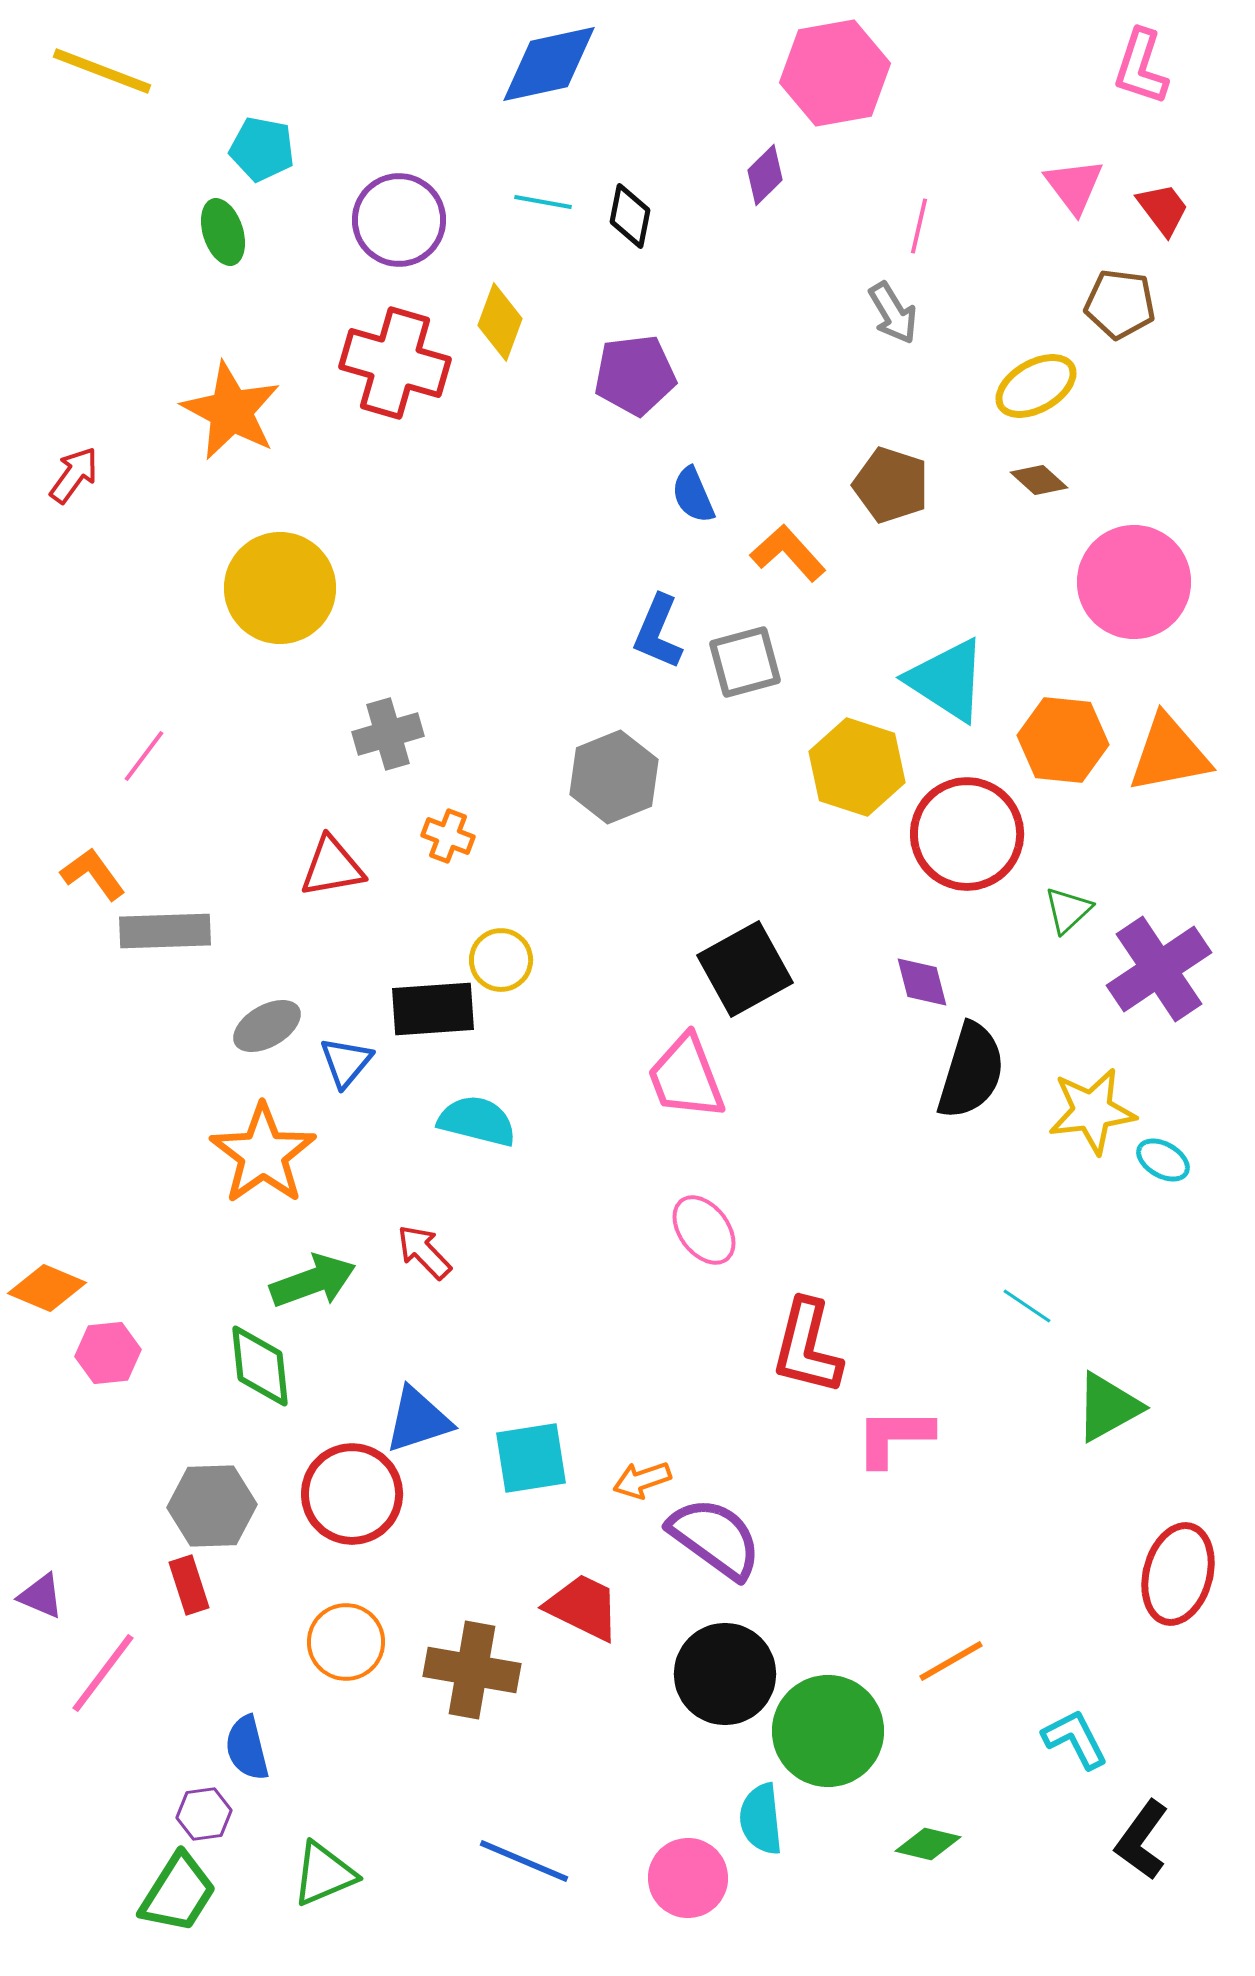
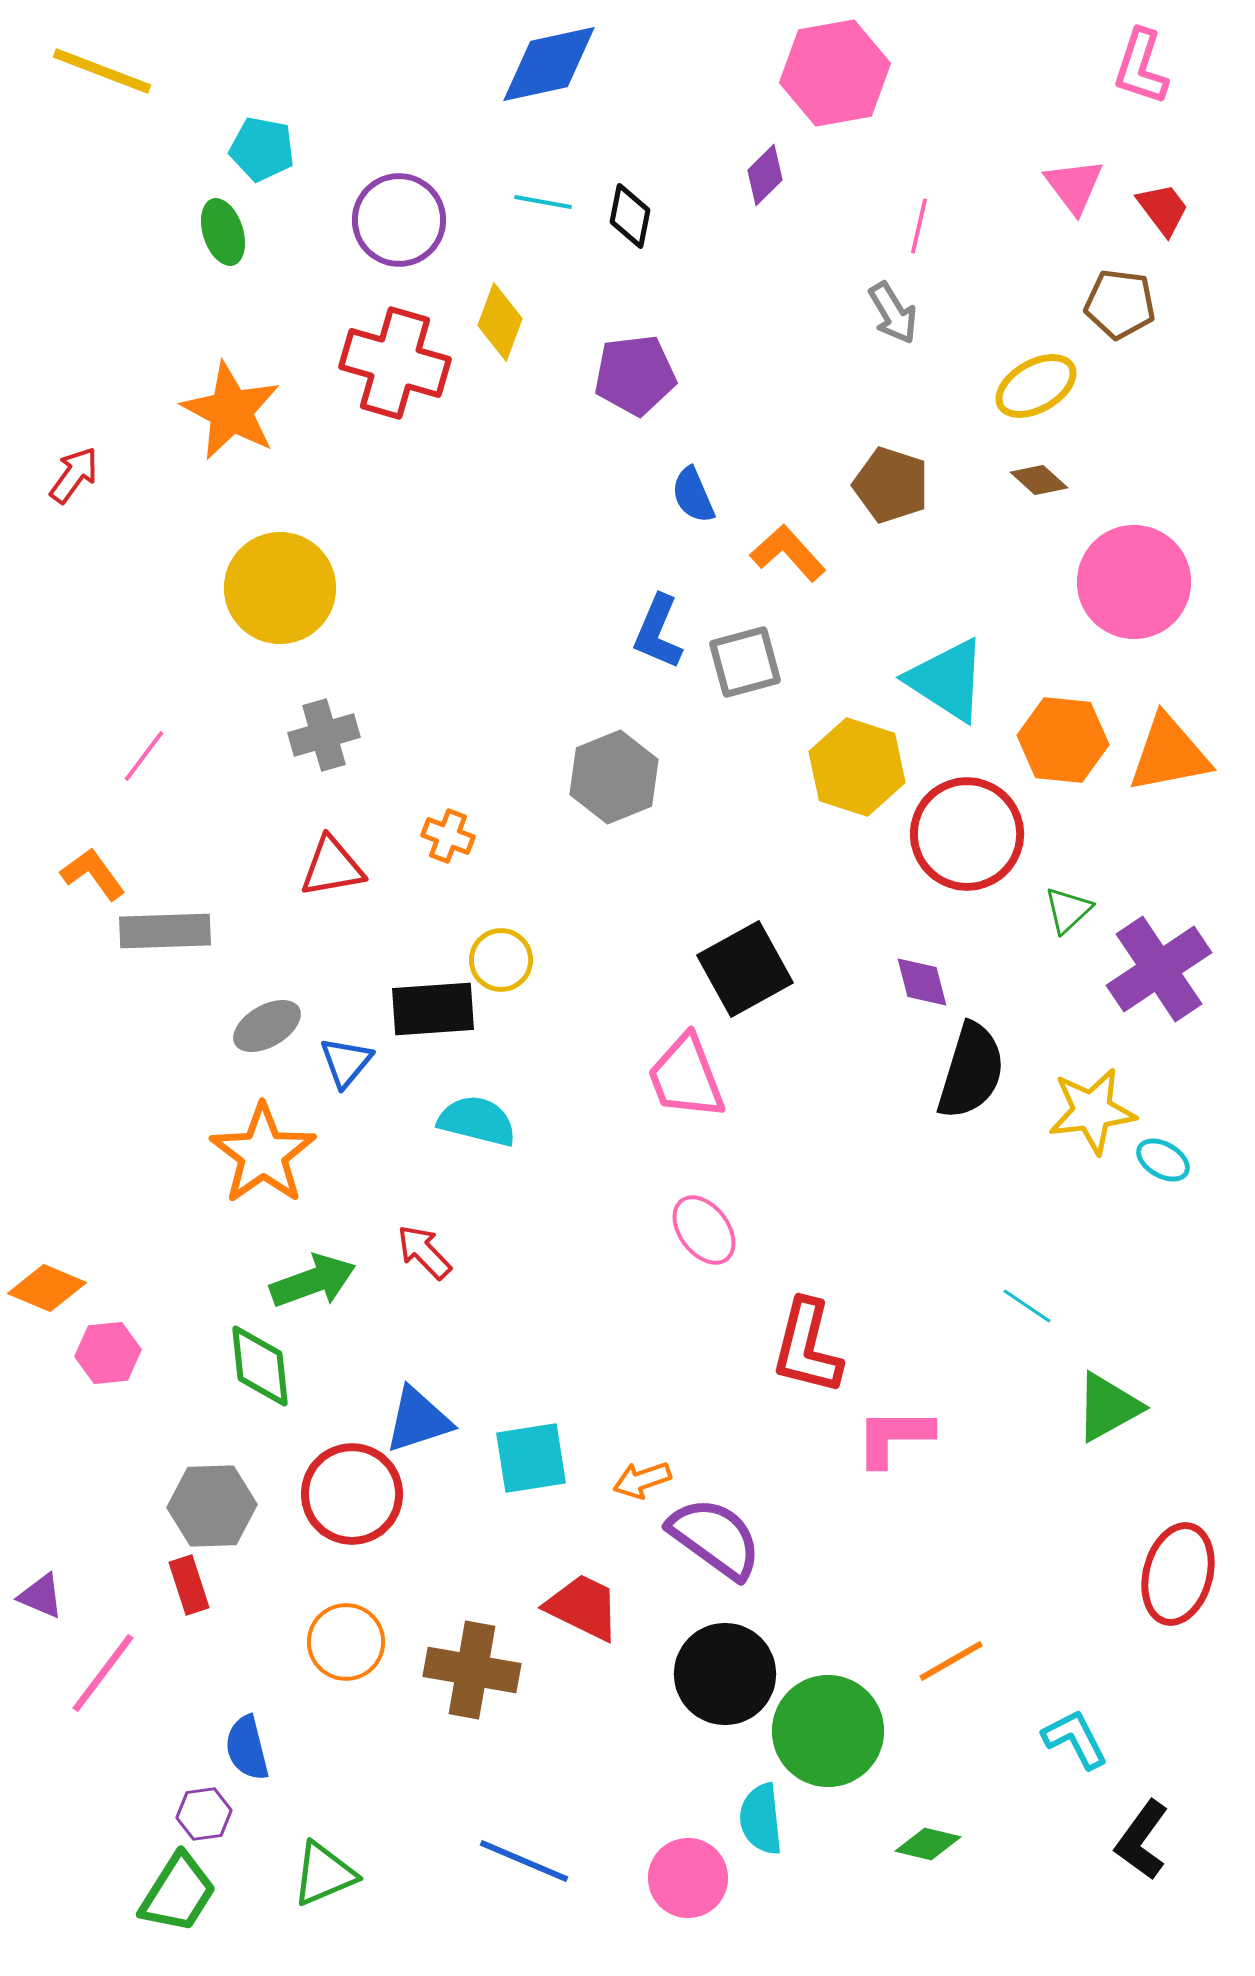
gray cross at (388, 734): moved 64 px left, 1 px down
